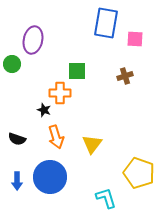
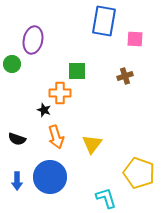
blue rectangle: moved 2 px left, 2 px up
